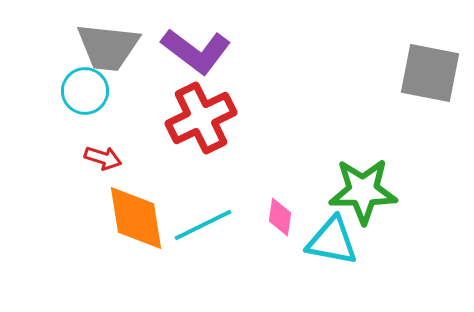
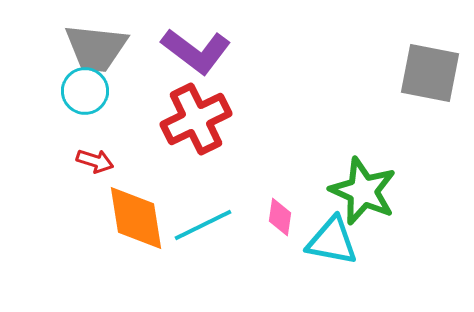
gray trapezoid: moved 12 px left, 1 px down
red cross: moved 5 px left, 1 px down
red arrow: moved 8 px left, 3 px down
green star: rotated 24 degrees clockwise
